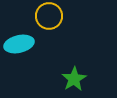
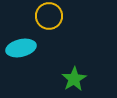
cyan ellipse: moved 2 px right, 4 px down
